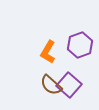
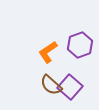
orange L-shape: rotated 25 degrees clockwise
purple square: moved 1 px right, 2 px down
